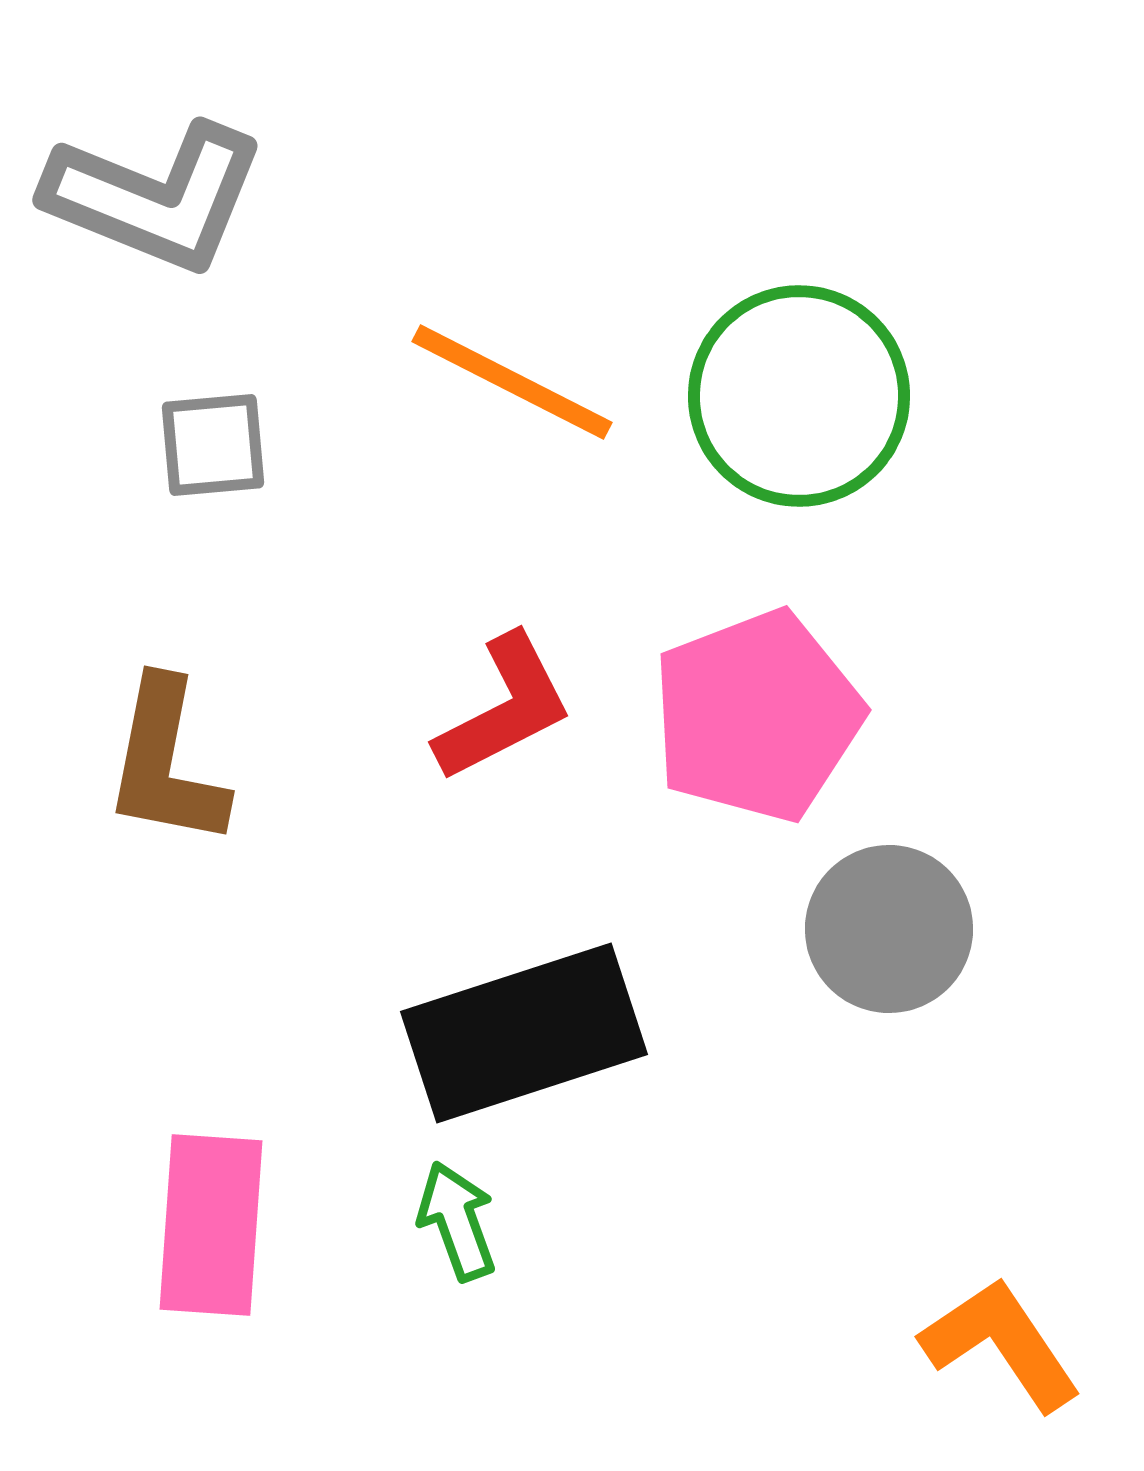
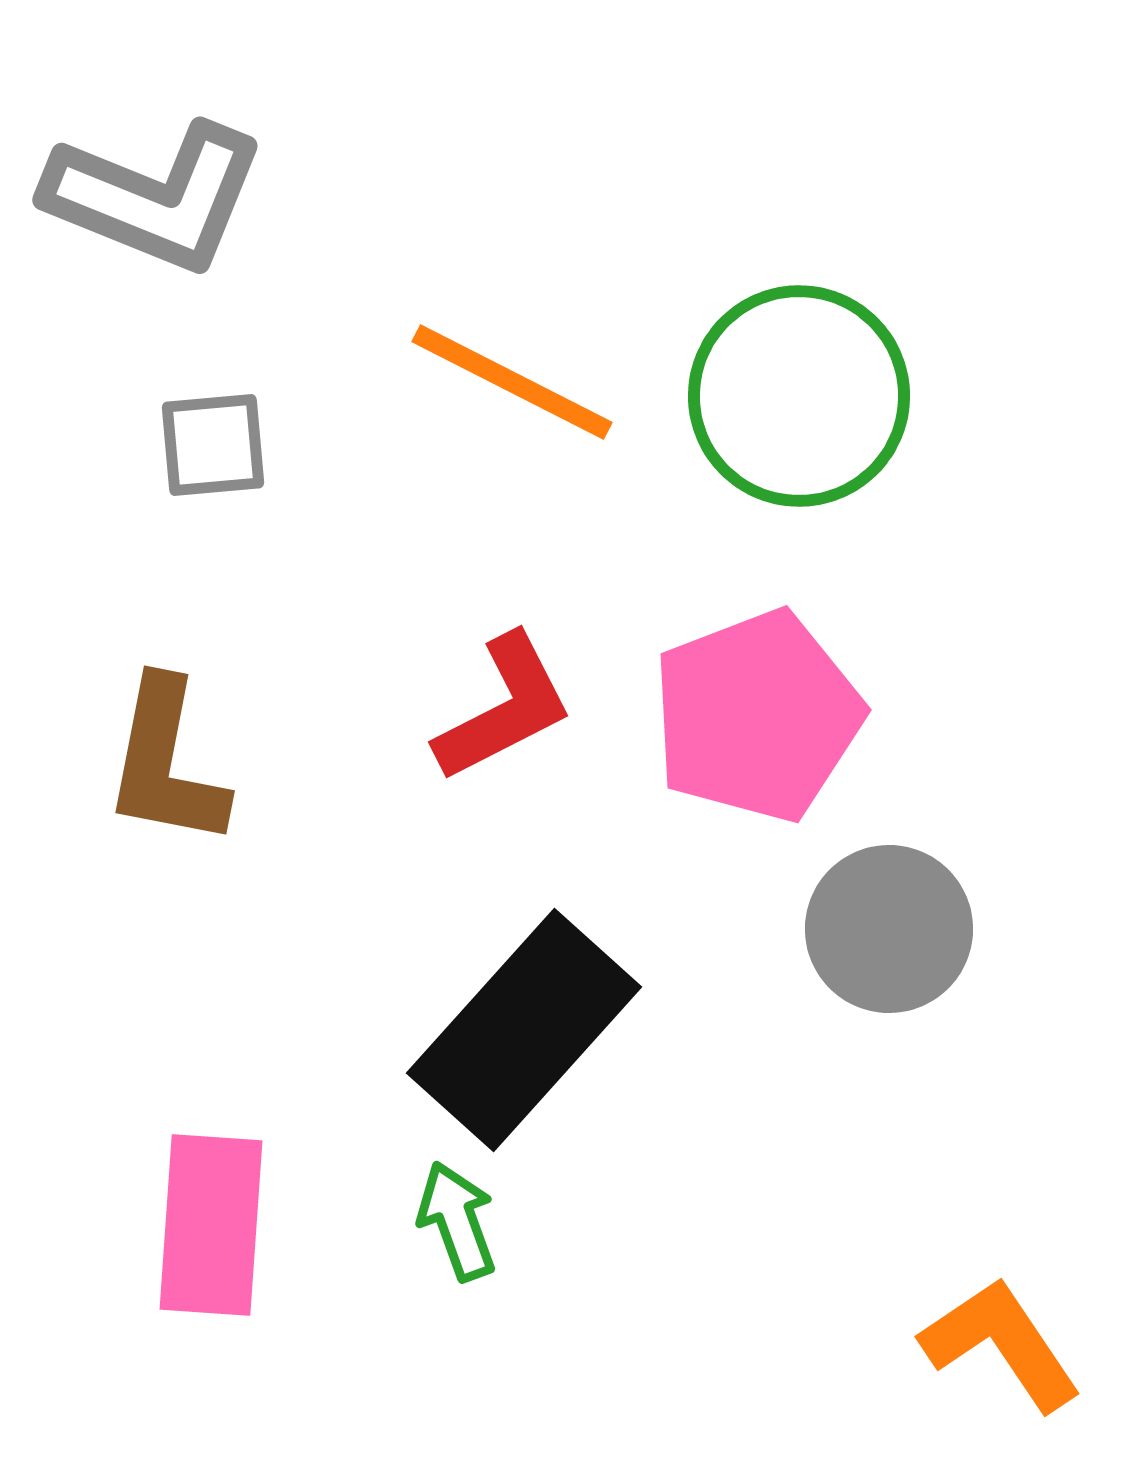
black rectangle: moved 3 px up; rotated 30 degrees counterclockwise
